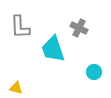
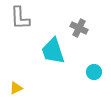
gray L-shape: moved 9 px up
cyan trapezoid: moved 2 px down
yellow triangle: rotated 40 degrees counterclockwise
